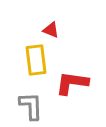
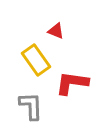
red triangle: moved 5 px right, 1 px down
yellow rectangle: rotated 28 degrees counterclockwise
